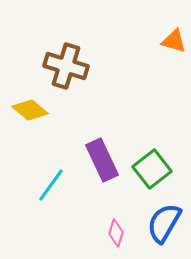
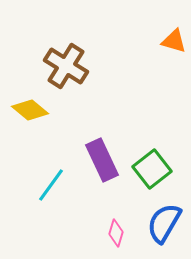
brown cross: rotated 15 degrees clockwise
